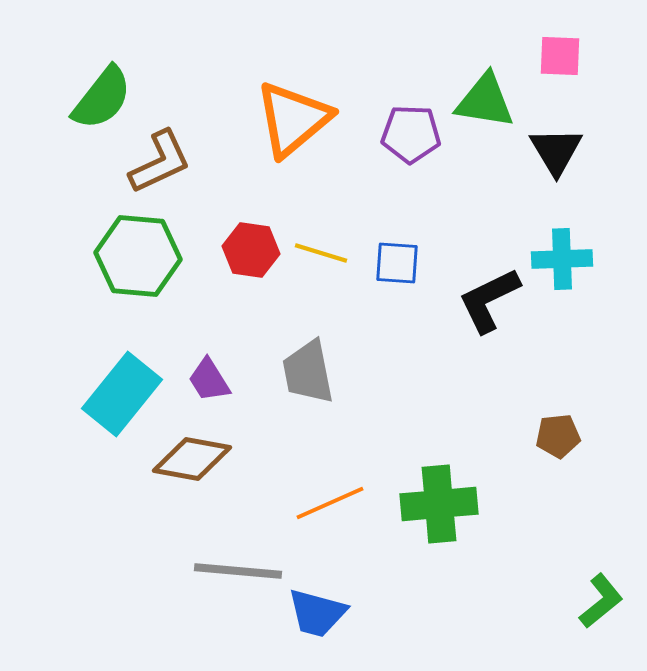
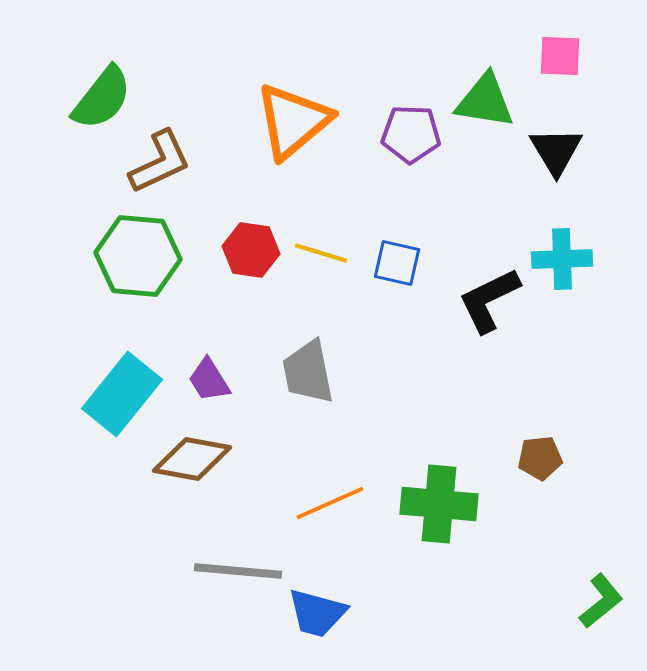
orange triangle: moved 2 px down
blue square: rotated 9 degrees clockwise
brown pentagon: moved 18 px left, 22 px down
green cross: rotated 10 degrees clockwise
